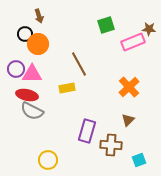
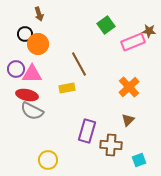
brown arrow: moved 2 px up
green square: rotated 18 degrees counterclockwise
brown star: moved 2 px down
